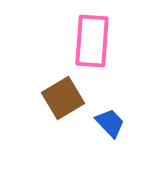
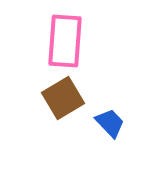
pink rectangle: moved 27 px left
